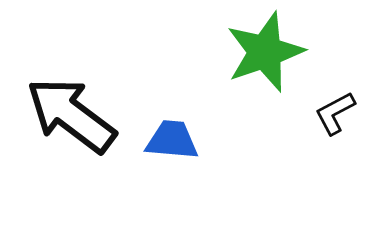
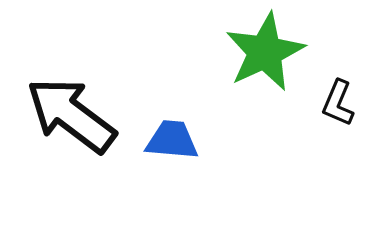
green star: rotated 6 degrees counterclockwise
black L-shape: moved 3 px right, 10 px up; rotated 39 degrees counterclockwise
